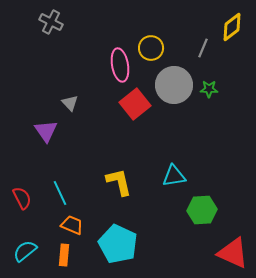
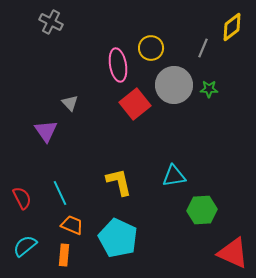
pink ellipse: moved 2 px left
cyan pentagon: moved 6 px up
cyan semicircle: moved 5 px up
